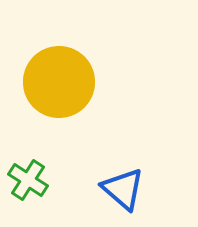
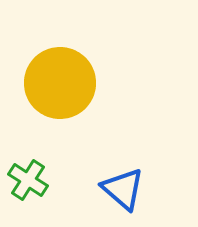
yellow circle: moved 1 px right, 1 px down
